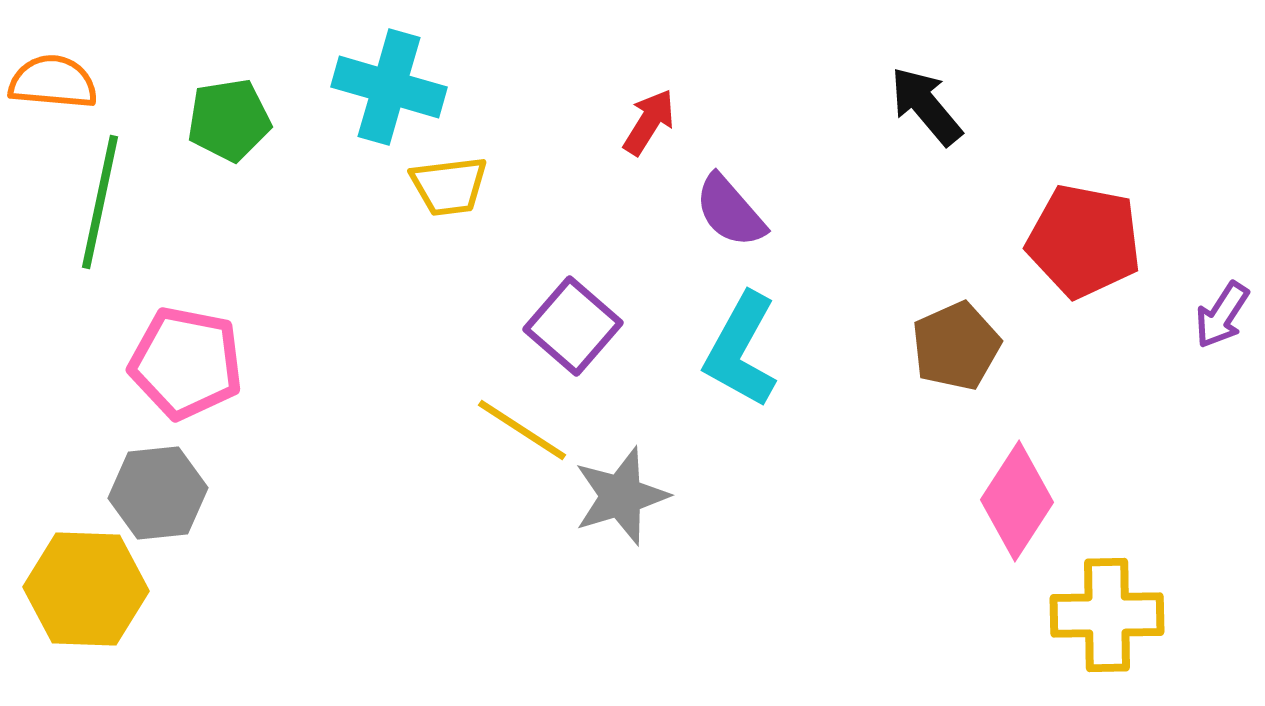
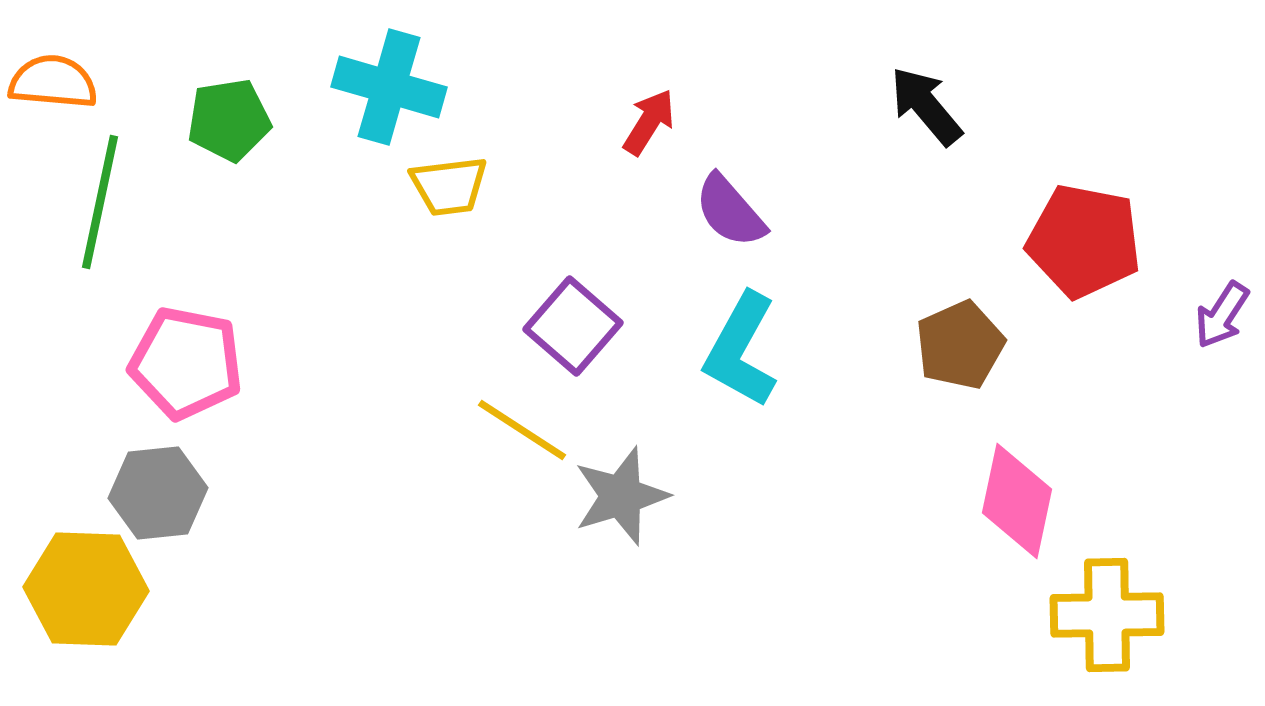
brown pentagon: moved 4 px right, 1 px up
pink diamond: rotated 21 degrees counterclockwise
